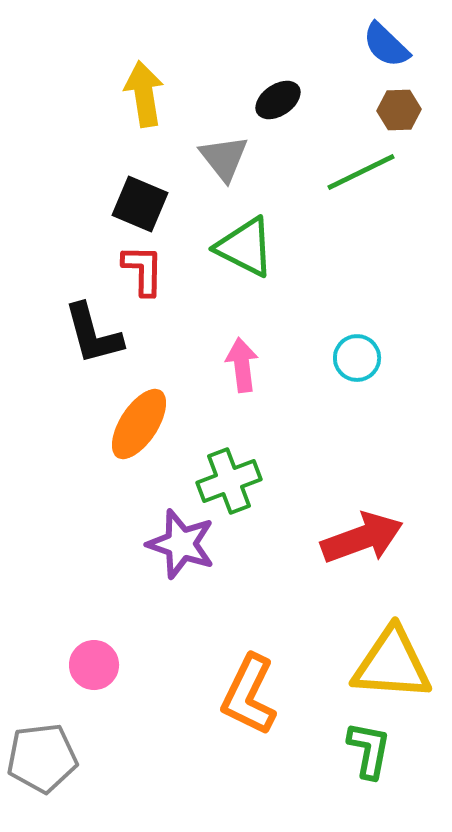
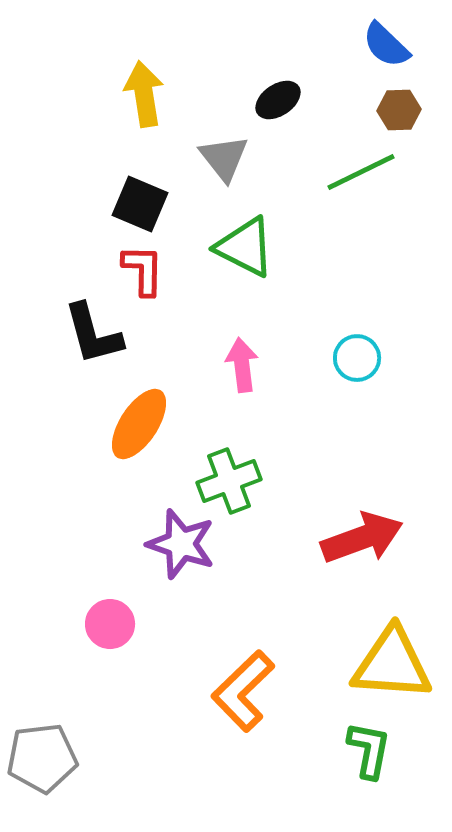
pink circle: moved 16 px right, 41 px up
orange L-shape: moved 6 px left, 4 px up; rotated 20 degrees clockwise
